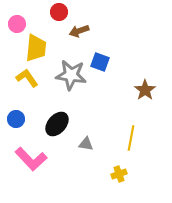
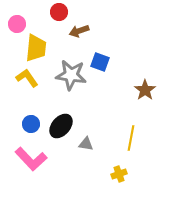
blue circle: moved 15 px right, 5 px down
black ellipse: moved 4 px right, 2 px down
